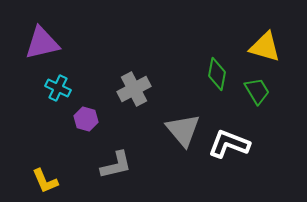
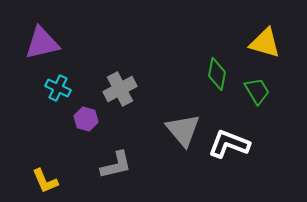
yellow triangle: moved 4 px up
gray cross: moved 14 px left
